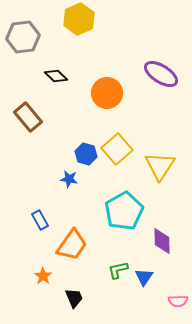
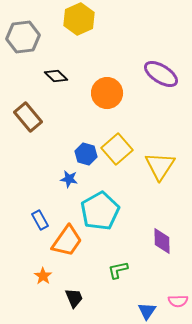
cyan pentagon: moved 24 px left
orange trapezoid: moved 5 px left, 4 px up
blue triangle: moved 3 px right, 34 px down
